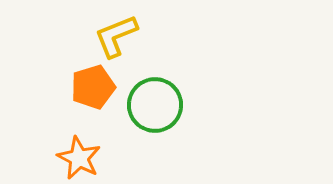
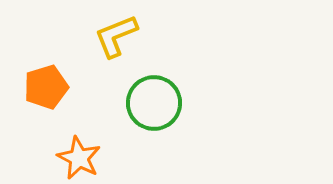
orange pentagon: moved 47 px left
green circle: moved 1 px left, 2 px up
